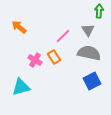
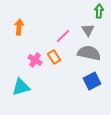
orange arrow: rotated 56 degrees clockwise
